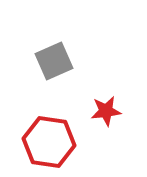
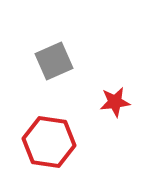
red star: moved 9 px right, 9 px up
